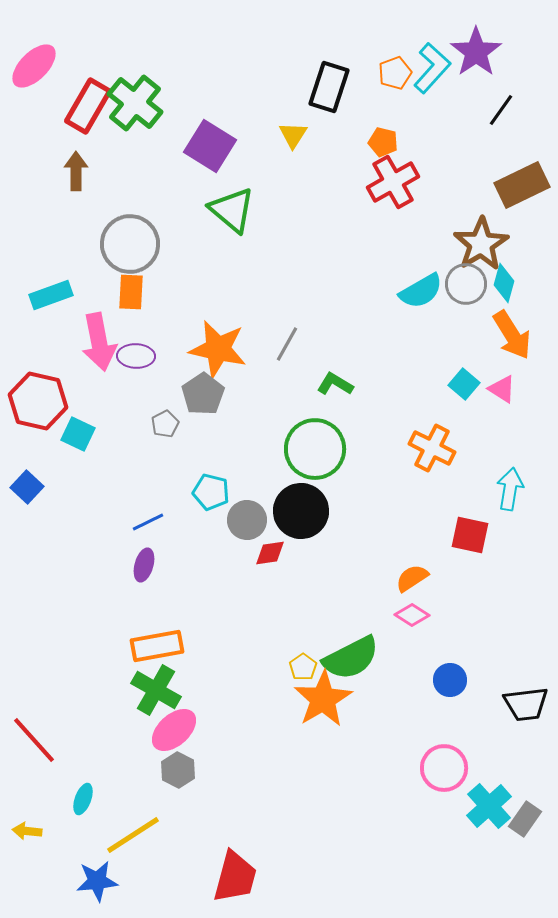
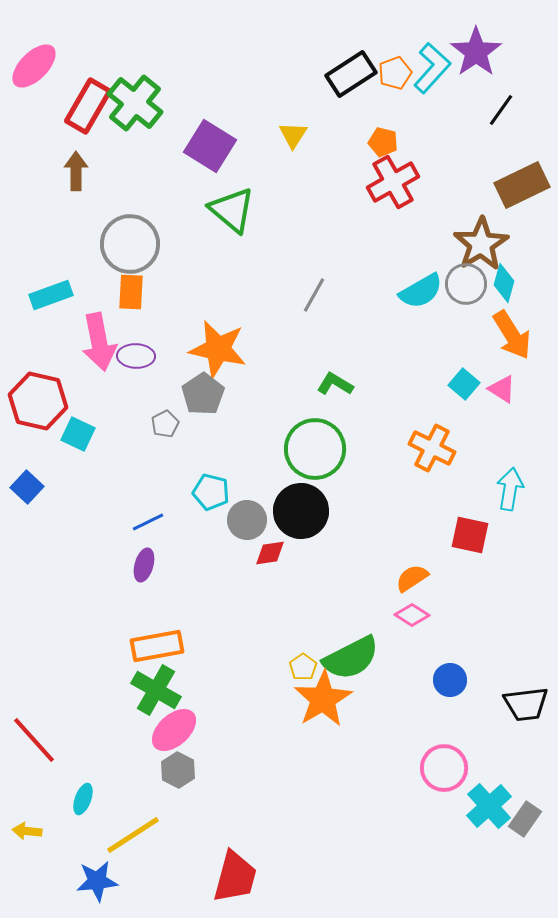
black rectangle at (329, 87): moved 22 px right, 13 px up; rotated 39 degrees clockwise
gray line at (287, 344): moved 27 px right, 49 px up
